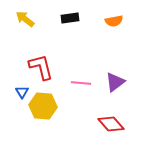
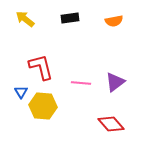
blue triangle: moved 1 px left
